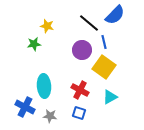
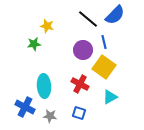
black line: moved 1 px left, 4 px up
purple circle: moved 1 px right
red cross: moved 6 px up
